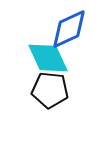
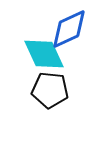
cyan diamond: moved 4 px left, 4 px up
